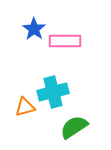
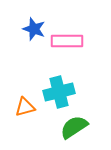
blue star: rotated 15 degrees counterclockwise
pink rectangle: moved 2 px right
cyan cross: moved 6 px right
